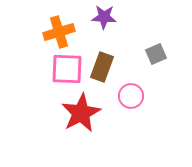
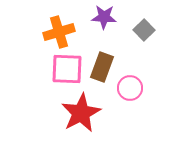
gray square: moved 12 px left, 24 px up; rotated 20 degrees counterclockwise
pink circle: moved 1 px left, 8 px up
